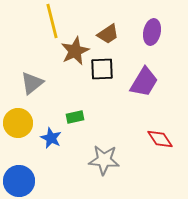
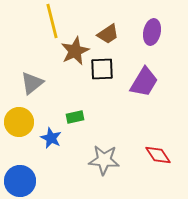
yellow circle: moved 1 px right, 1 px up
red diamond: moved 2 px left, 16 px down
blue circle: moved 1 px right
